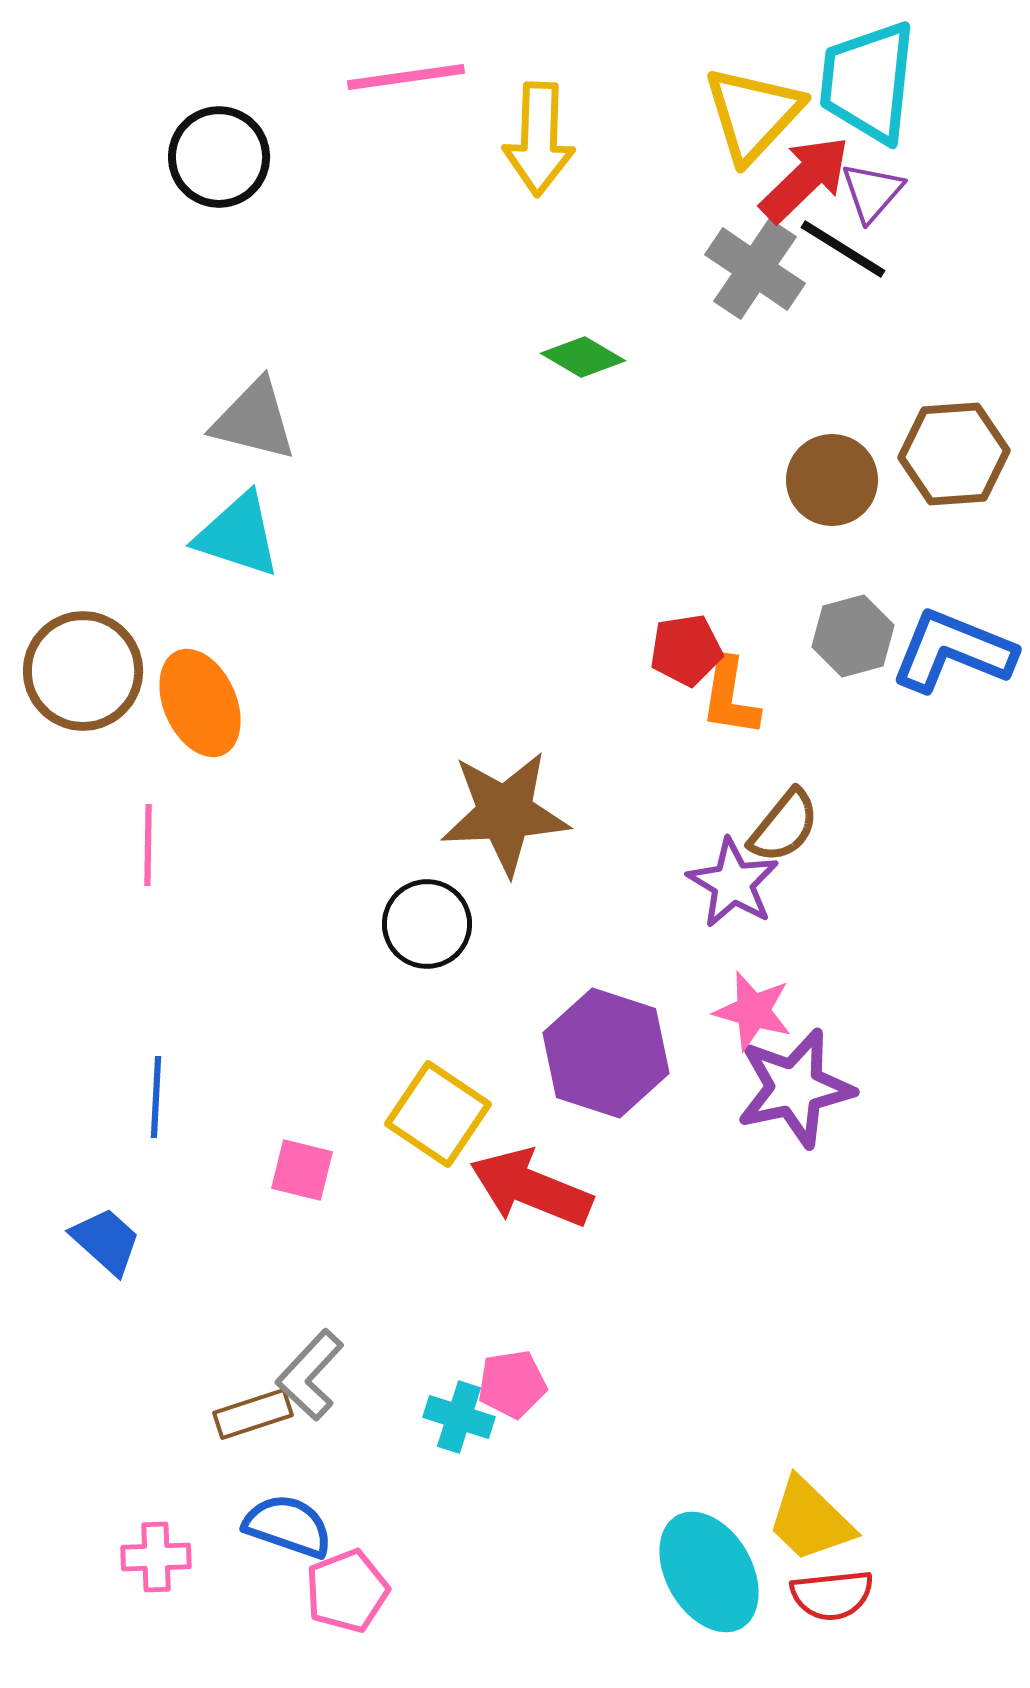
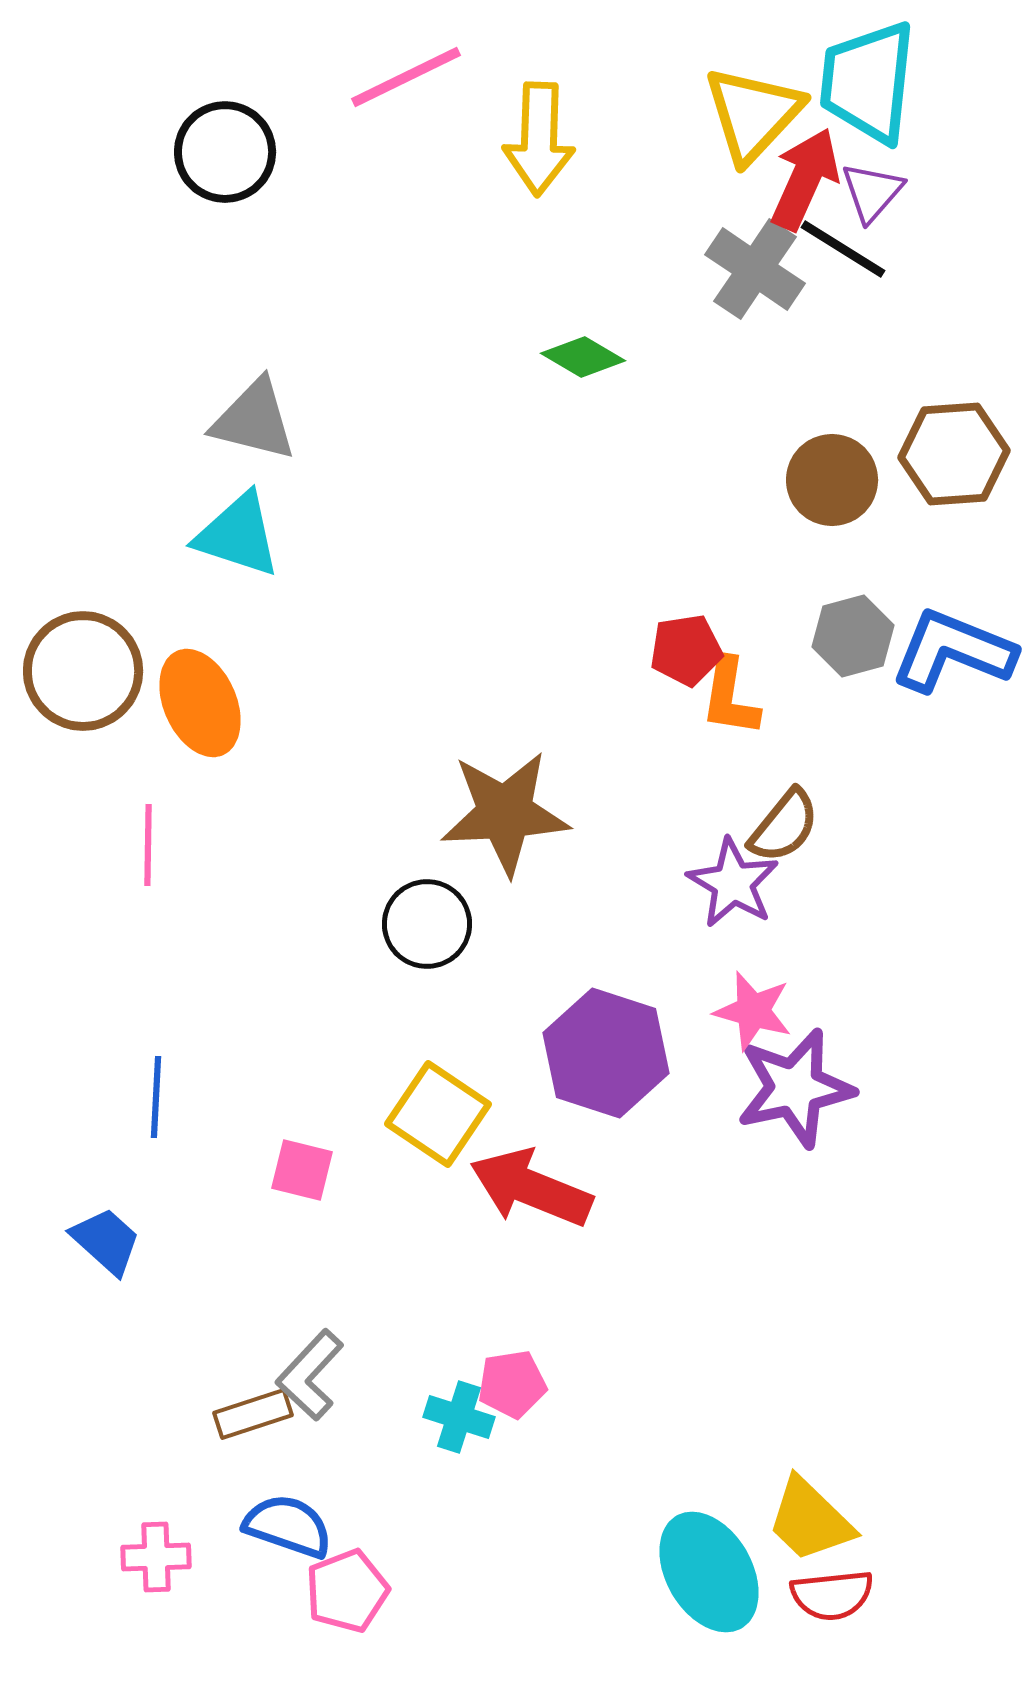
pink line at (406, 77): rotated 18 degrees counterclockwise
black circle at (219, 157): moved 6 px right, 5 px up
red arrow at (805, 179): rotated 22 degrees counterclockwise
